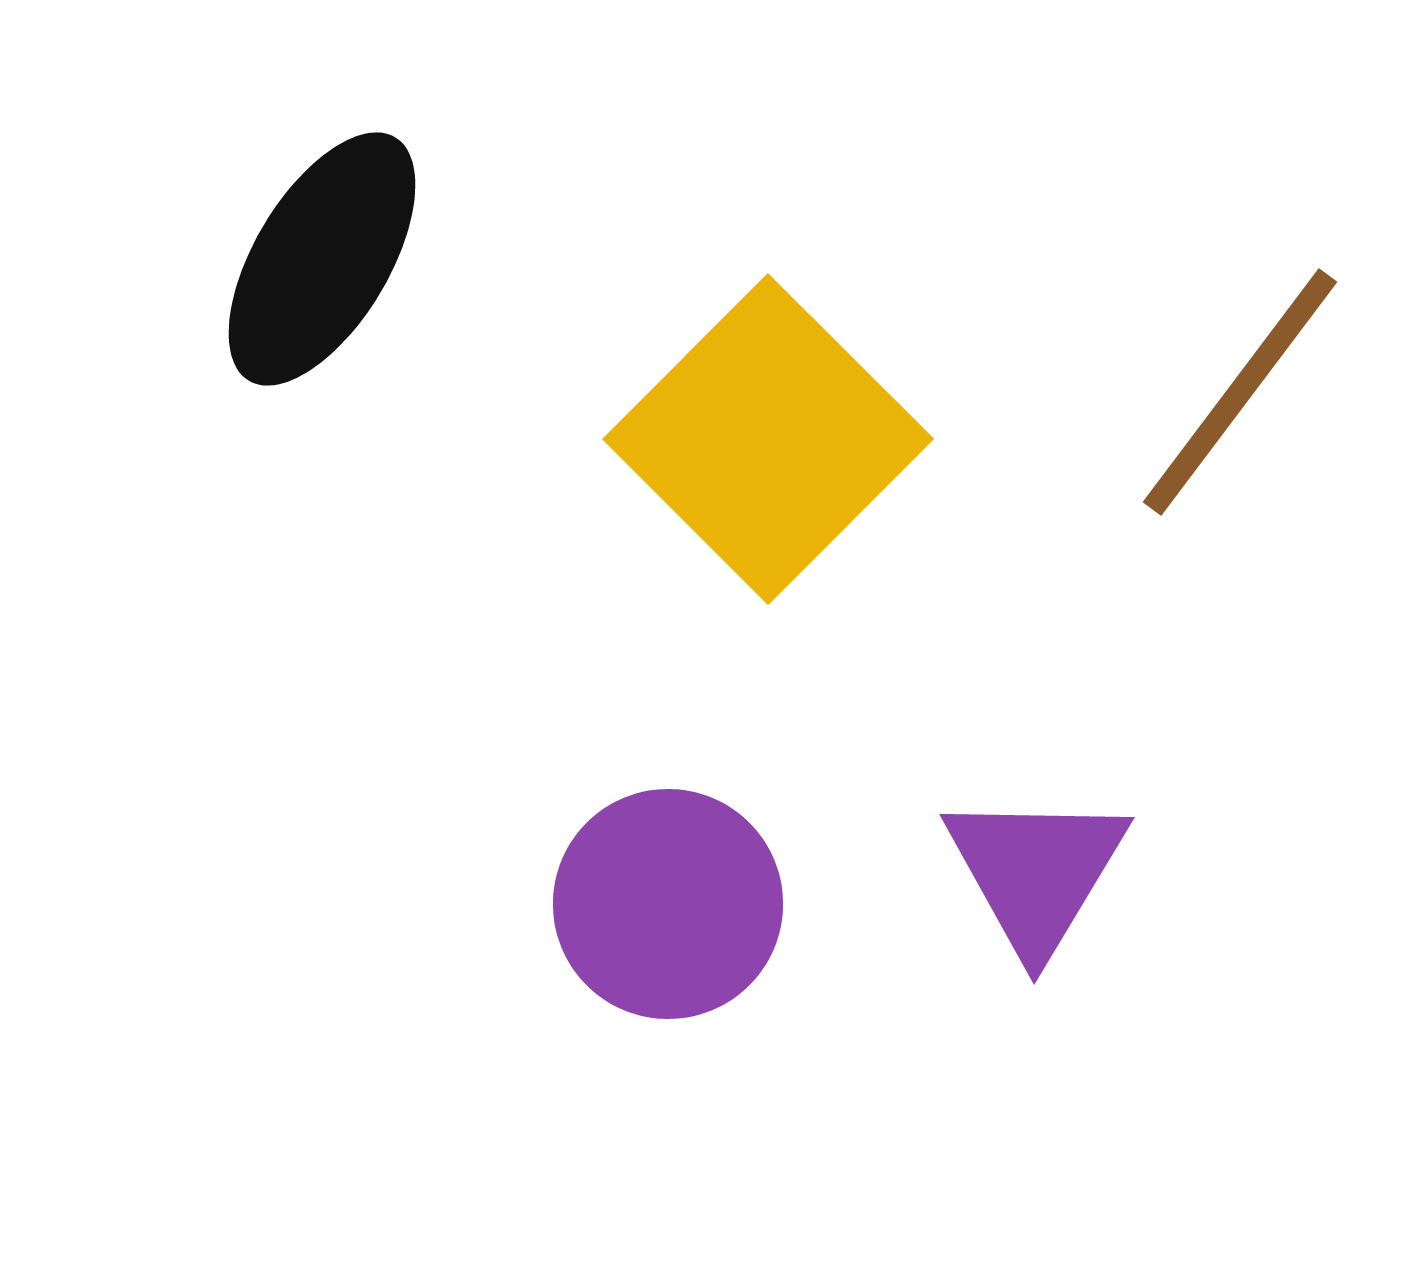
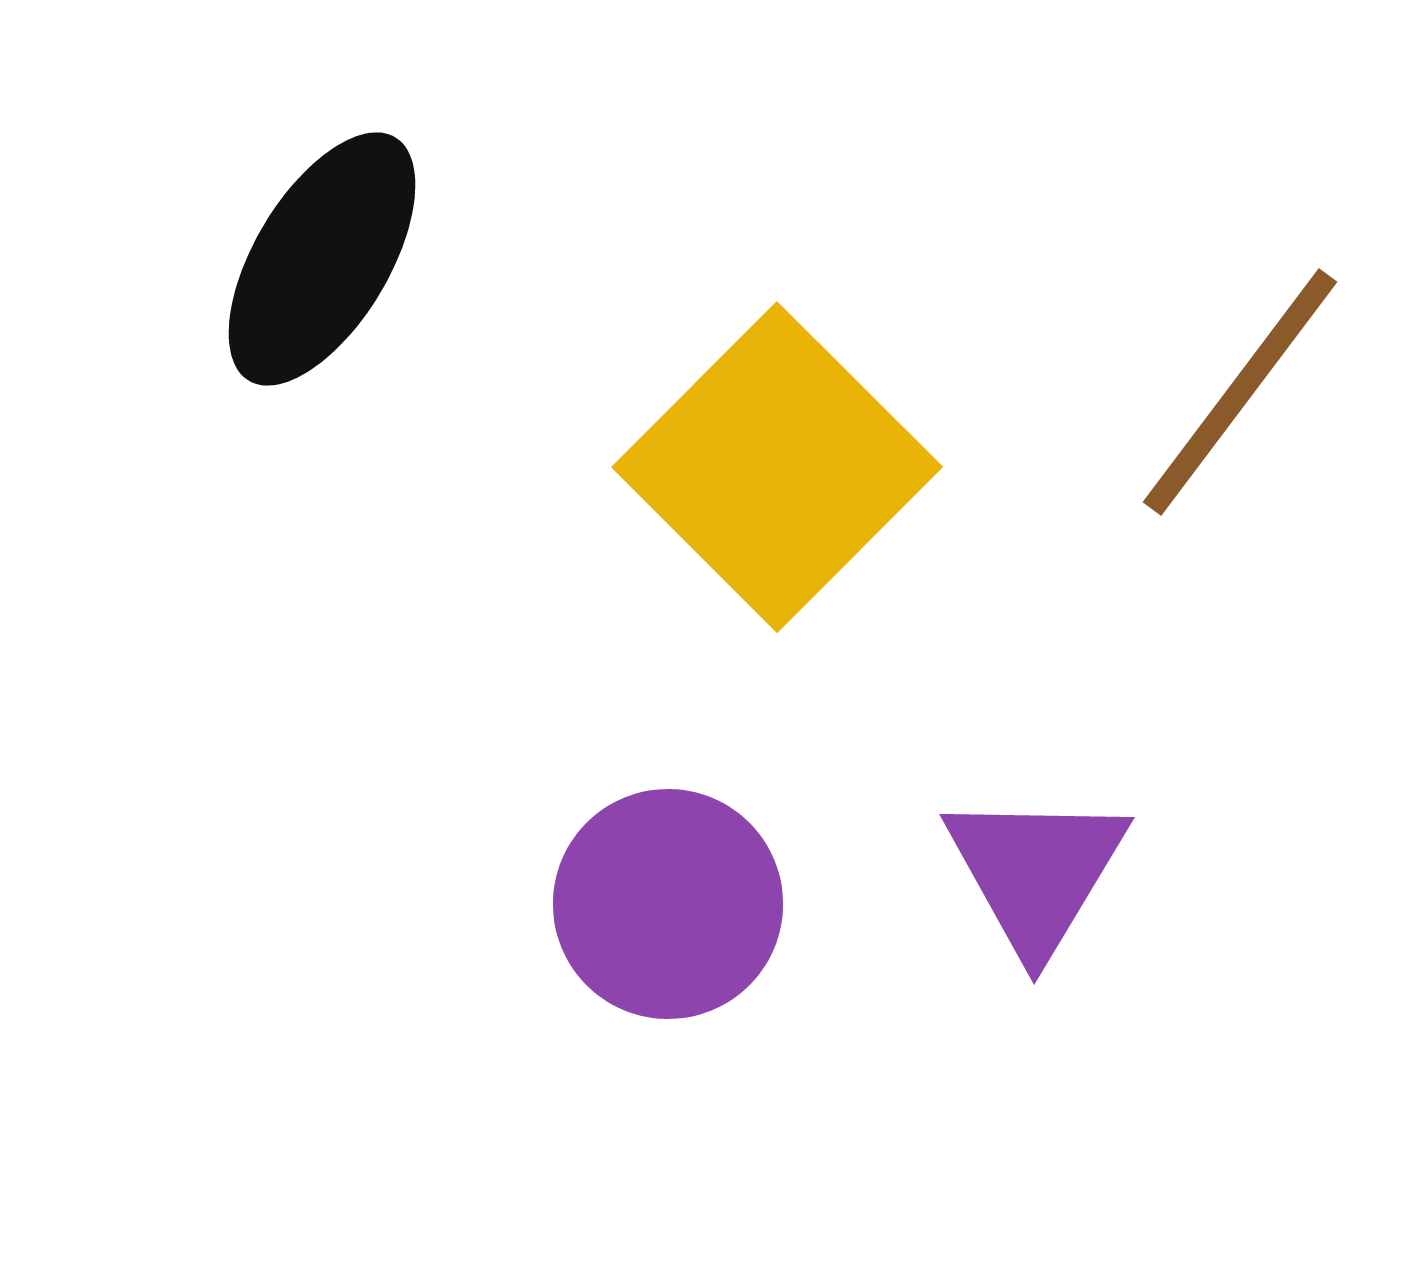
yellow square: moved 9 px right, 28 px down
